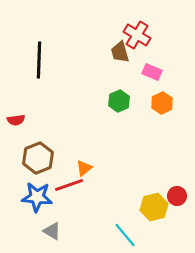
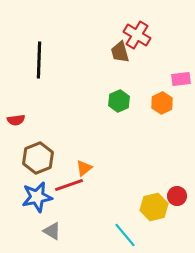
pink rectangle: moved 29 px right, 7 px down; rotated 30 degrees counterclockwise
blue star: rotated 16 degrees counterclockwise
